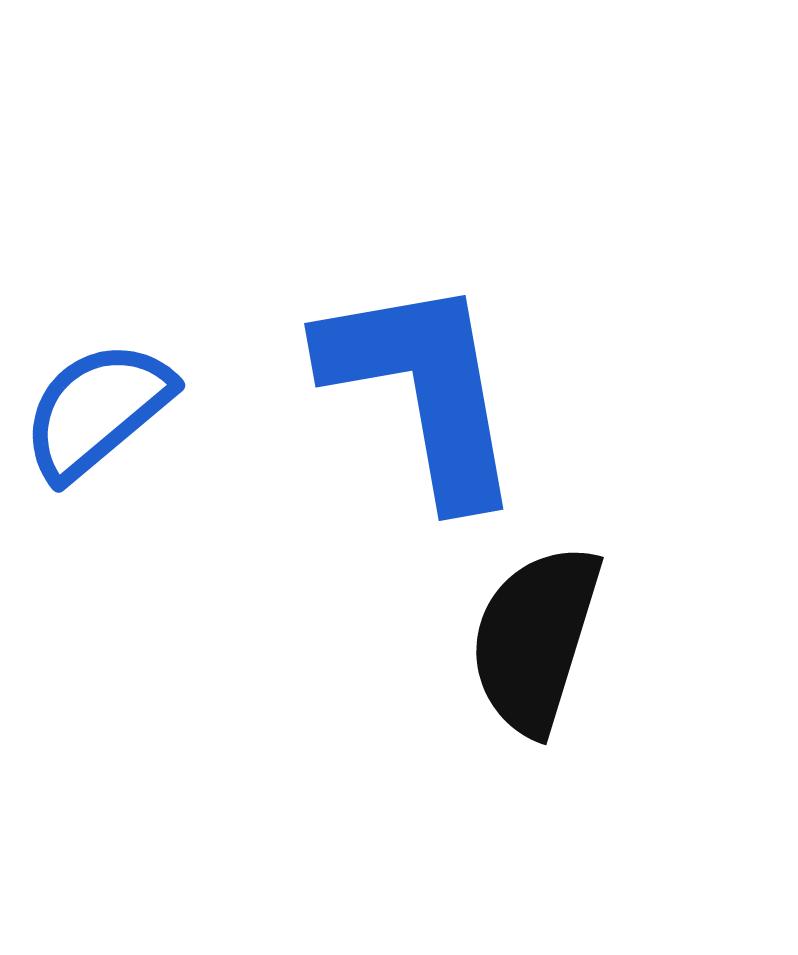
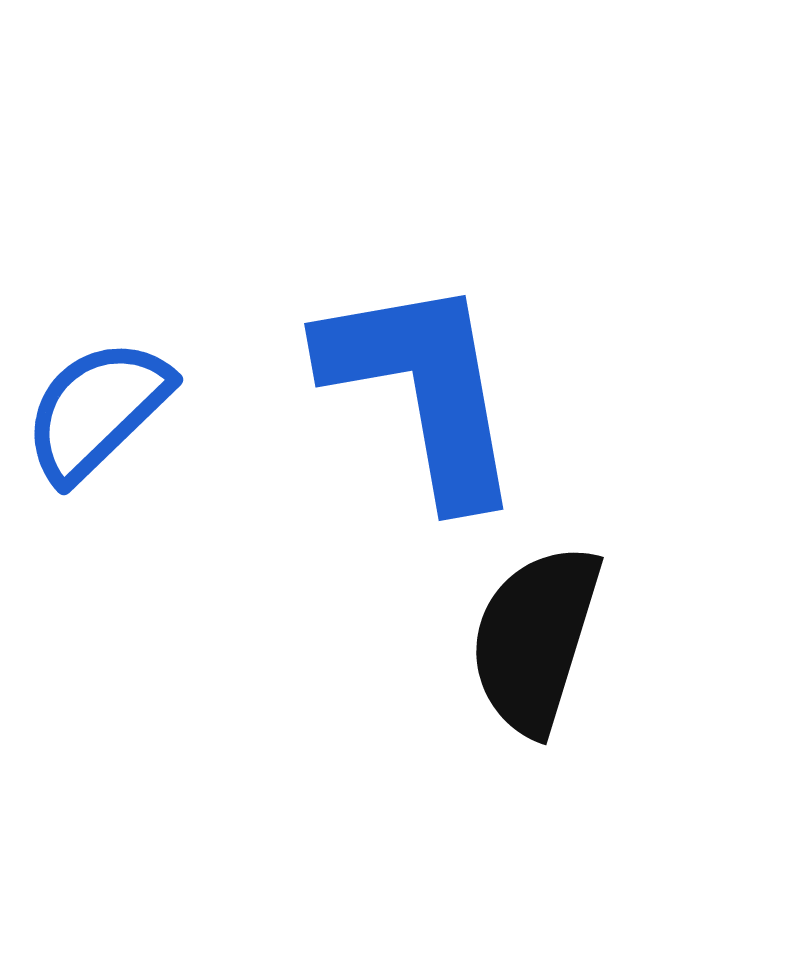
blue semicircle: rotated 4 degrees counterclockwise
